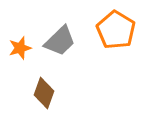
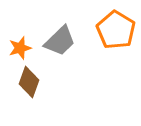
brown diamond: moved 15 px left, 11 px up
